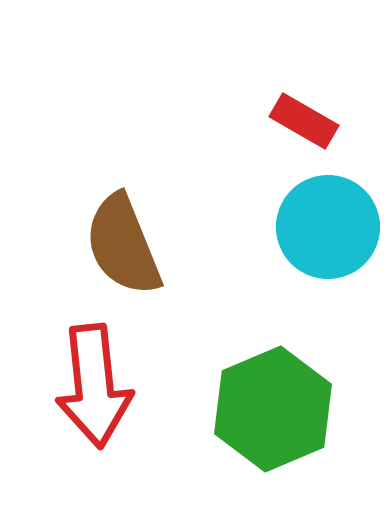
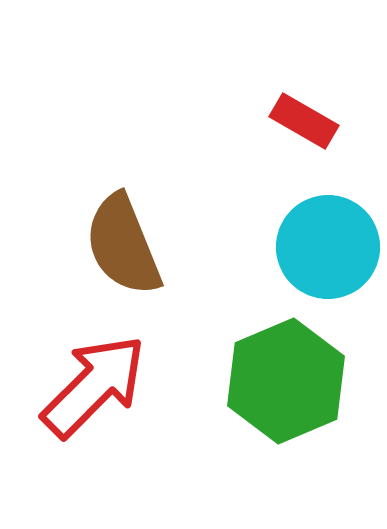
cyan circle: moved 20 px down
red arrow: rotated 129 degrees counterclockwise
green hexagon: moved 13 px right, 28 px up
